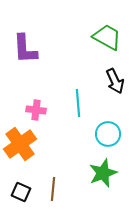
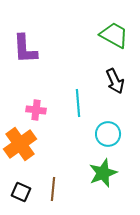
green trapezoid: moved 7 px right, 2 px up
